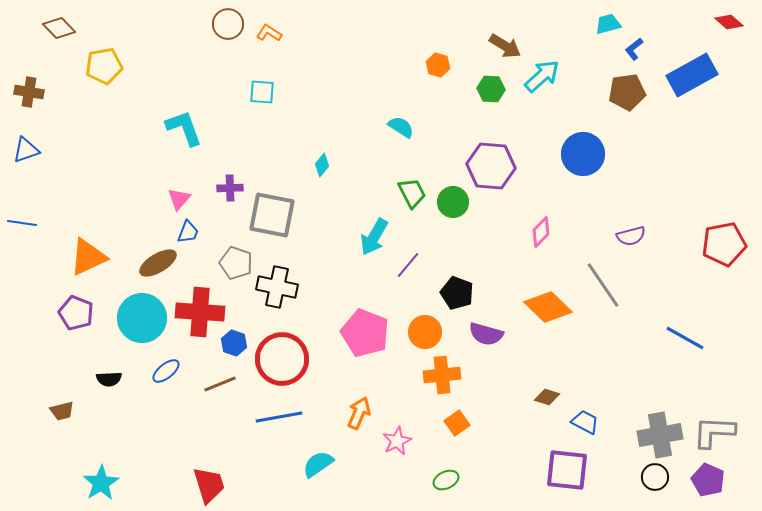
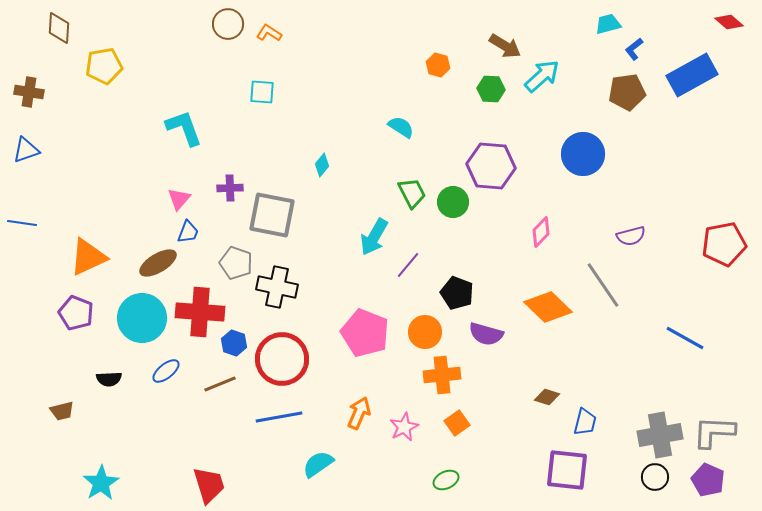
brown diamond at (59, 28): rotated 48 degrees clockwise
blue trapezoid at (585, 422): rotated 76 degrees clockwise
pink star at (397, 441): moved 7 px right, 14 px up
